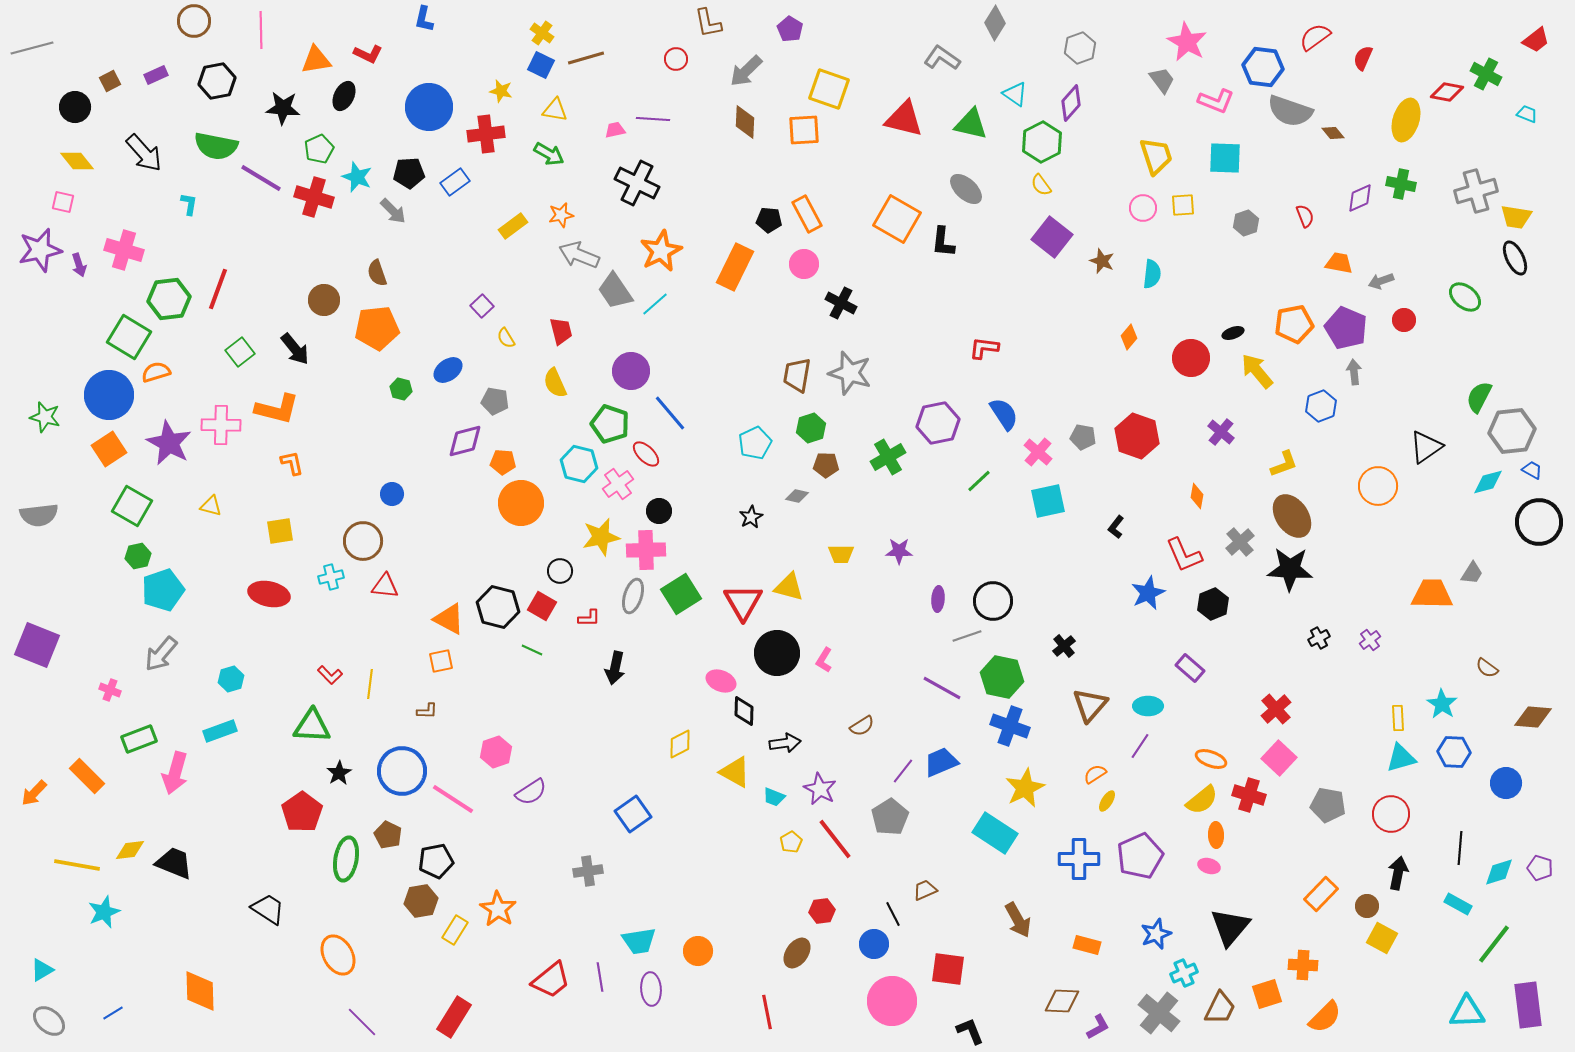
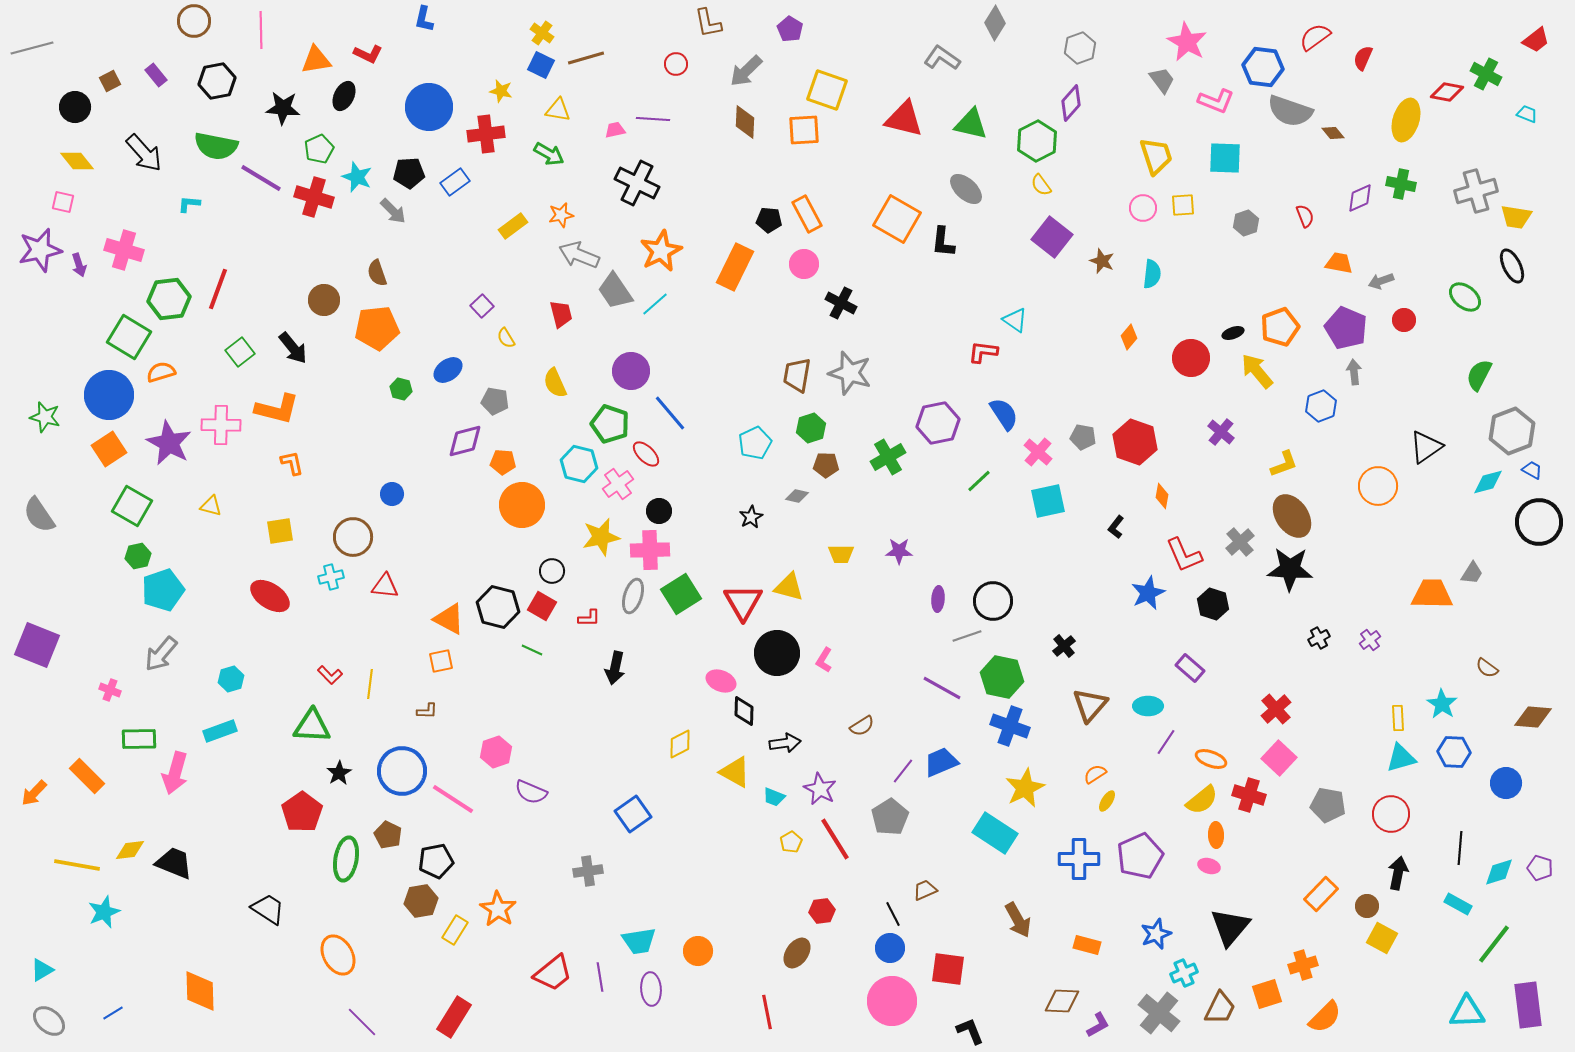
red circle at (676, 59): moved 5 px down
purple rectangle at (156, 75): rotated 75 degrees clockwise
yellow square at (829, 89): moved 2 px left, 1 px down
cyan triangle at (1015, 94): moved 226 px down
yellow triangle at (555, 110): moved 3 px right
green hexagon at (1042, 142): moved 5 px left, 1 px up
cyan L-shape at (189, 204): rotated 95 degrees counterclockwise
black ellipse at (1515, 258): moved 3 px left, 8 px down
orange pentagon at (1294, 324): moved 14 px left, 3 px down; rotated 9 degrees counterclockwise
red trapezoid at (561, 331): moved 17 px up
red L-shape at (984, 348): moved 1 px left, 4 px down
black arrow at (295, 349): moved 2 px left, 1 px up
orange semicircle at (156, 372): moved 5 px right
green semicircle at (1479, 397): moved 22 px up
gray hexagon at (1512, 431): rotated 15 degrees counterclockwise
red hexagon at (1137, 436): moved 2 px left, 6 px down
orange diamond at (1197, 496): moved 35 px left
orange circle at (521, 503): moved 1 px right, 2 px down
gray semicircle at (39, 515): rotated 63 degrees clockwise
brown circle at (363, 541): moved 10 px left, 4 px up
pink cross at (646, 550): moved 4 px right
black circle at (560, 571): moved 8 px left
red ellipse at (269, 594): moved 1 px right, 2 px down; rotated 21 degrees clockwise
black hexagon at (1213, 604): rotated 20 degrees counterclockwise
green rectangle at (139, 739): rotated 20 degrees clockwise
purple line at (1140, 746): moved 26 px right, 4 px up
purple semicircle at (531, 792): rotated 56 degrees clockwise
red line at (835, 839): rotated 6 degrees clockwise
blue circle at (874, 944): moved 16 px right, 4 px down
orange cross at (1303, 965): rotated 20 degrees counterclockwise
red trapezoid at (551, 980): moved 2 px right, 7 px up
purple L-shape at (1098, 1027): moved 2 px up
